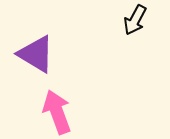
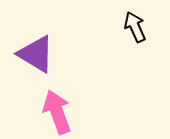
black arrow: moved 7 px down; rotated 128 degrees clockwise
